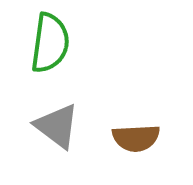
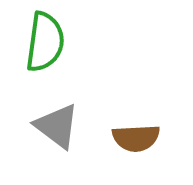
green semicircle: moved 5 px left, 1 px up
